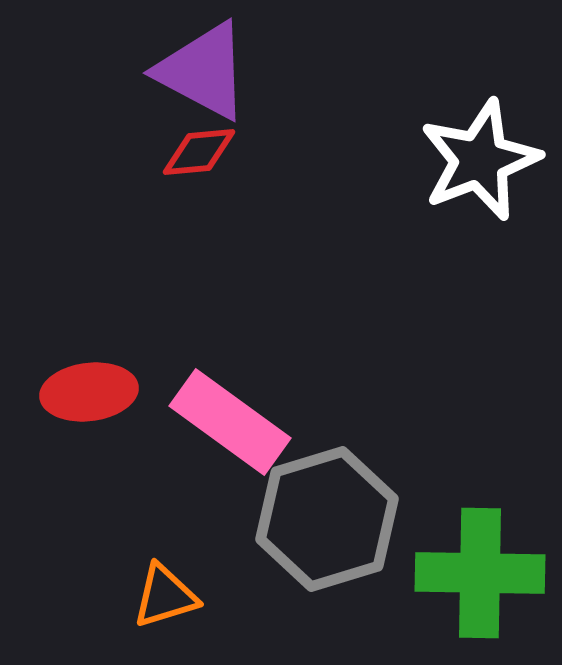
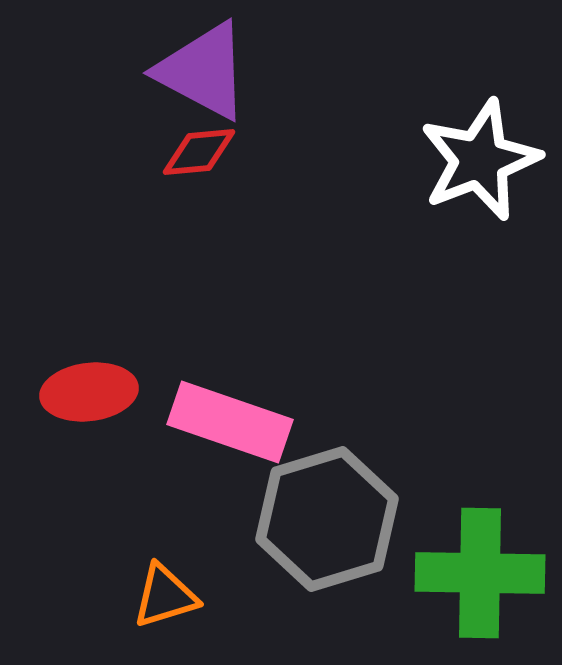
pink rectangle: rotated 17 degrees counterclockwise
